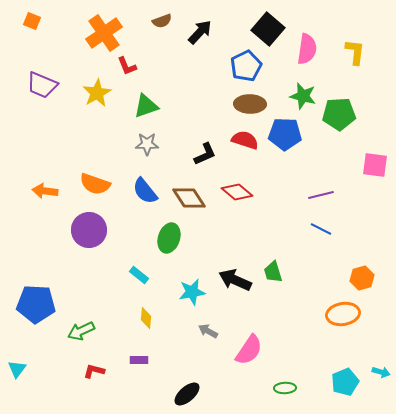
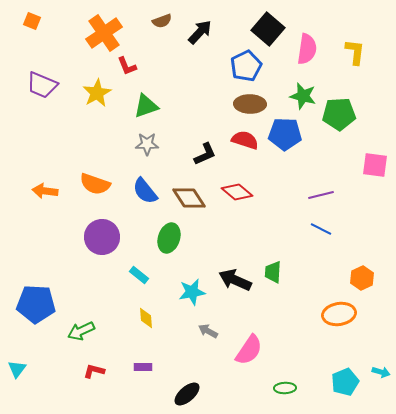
purple circle at (89, 230): moved 13 px right, 7 px down
green trapezoid at (273, 272): rotated 20 degrees clockwise
orange hexagon at (362, 278): rotated 10 degrees counterclockwise
orange ellipse at (343, 314): moved 4 px left
yellow diamond at (146, 318): rotated 10 degrees counterclockwise
purple rectangle at (139, 360): moved 4 px right, 7 px down
